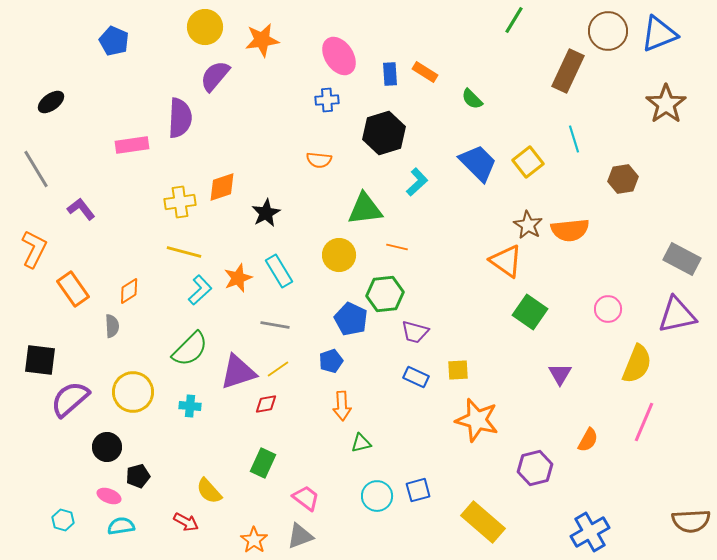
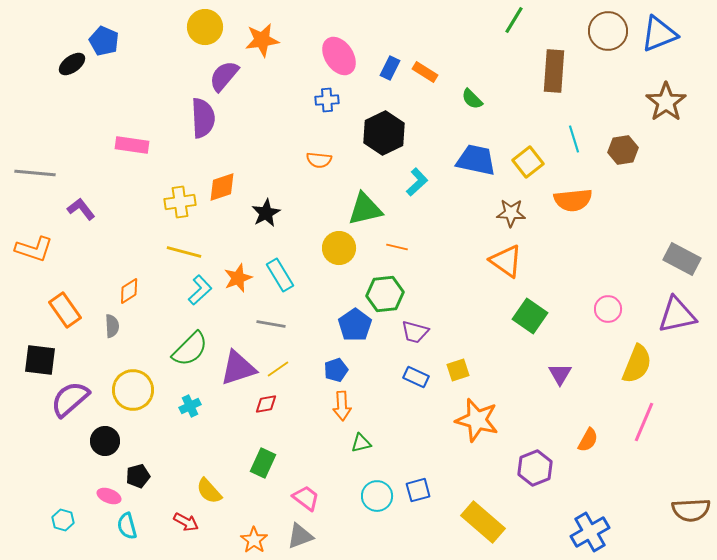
blue pentagon at (114, 41): moved 10 px left
brown rectangle at (568, 71): moved 14 px left; rotated 21 degrees counterclockwise
blue rectangle at (390, 74): moved 6 px up; rotated 30 degrees clockwise
purple semicircle at (215, 76): moved 9 px right
black ellipse at (51, 102): moved 21 px right, 38 px up
brown star at (666, 104): moved 2 px up
purple semicircle at (180, 118): moved 23 px right; rotated 6 degrees counterclockwise
black hexagon at (384, 133): rotated 9 degrees counterclockwise
pink rectangle at (132, 145): rotated 16 degrees clockwise
blue trapezoid at (478, 163): moved 2 px left, 3 px up; rotated 33 degrees counterclockwise
gray line at (36, 169): moved 1 px left, 4 px down; rotated 54 degrees counterclockwise
brown hexagon at (623, 179): moved 29 px up
green triangle at (365, 209): rotated 6 degrees counterclockwise
brown star at (528, 225): moved 17 px left, 12 px up; rotated 28 degrees counterclockwise
orange semicircle at (570, 230): moved 3 px right, 30 px up
orange L-shape at (34, 249): rotated 81 degrees clockwise
yellow circle at (339, 255): moved 7 px up
cyan rectangle at (279, 271): moved 1 px right, 4 px down
orange rectangle at (73, 289): moved 8 px left, 21 px down
green square at (530, 312): moved 4 px down
blue pentagon at (351, 319): moved 4 px right, 6 px down; rotated 12 degrees clockwise
gray line at (275, 325): moved 4 px left, 1 px up
blue pentagon at (331, 361): moved 5 px right, 9 px down
yellow square at (458, 370): rotated 15 degrees counterclockwise
purple triangle at (238, 372): moved 4 px up
yellow circle at (133, 392): moved 2 px up
cyan cross at (190, 406): rotated 30 degrees counterclockwise
black circle at (107, 447): moved 2 px left, 6 px up
purple hexagon at (535, 468): rotated 8 degrees counterclockwise
brown semicircle at (691, 521): moved 11 px up
cyan semicircle at (121, 526): moved 6 px right; rotated 96 degrees counterclockwise
